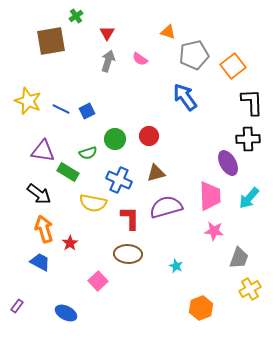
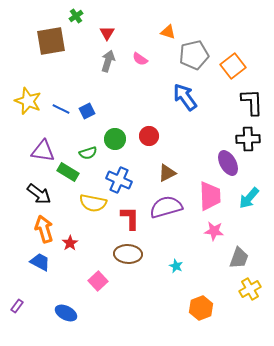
brown triangle: moved 11 px right; rotated 12 degrees counterclockwise
